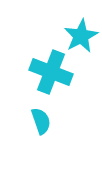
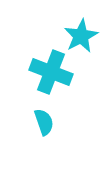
cyan semicircle: moved 3 px right, 1 px down
